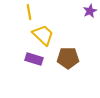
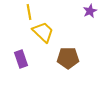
yellow trapezoid: moved 3 px up
purple rectangle: moved 13 px left; rotated 54 degrees clockwise
